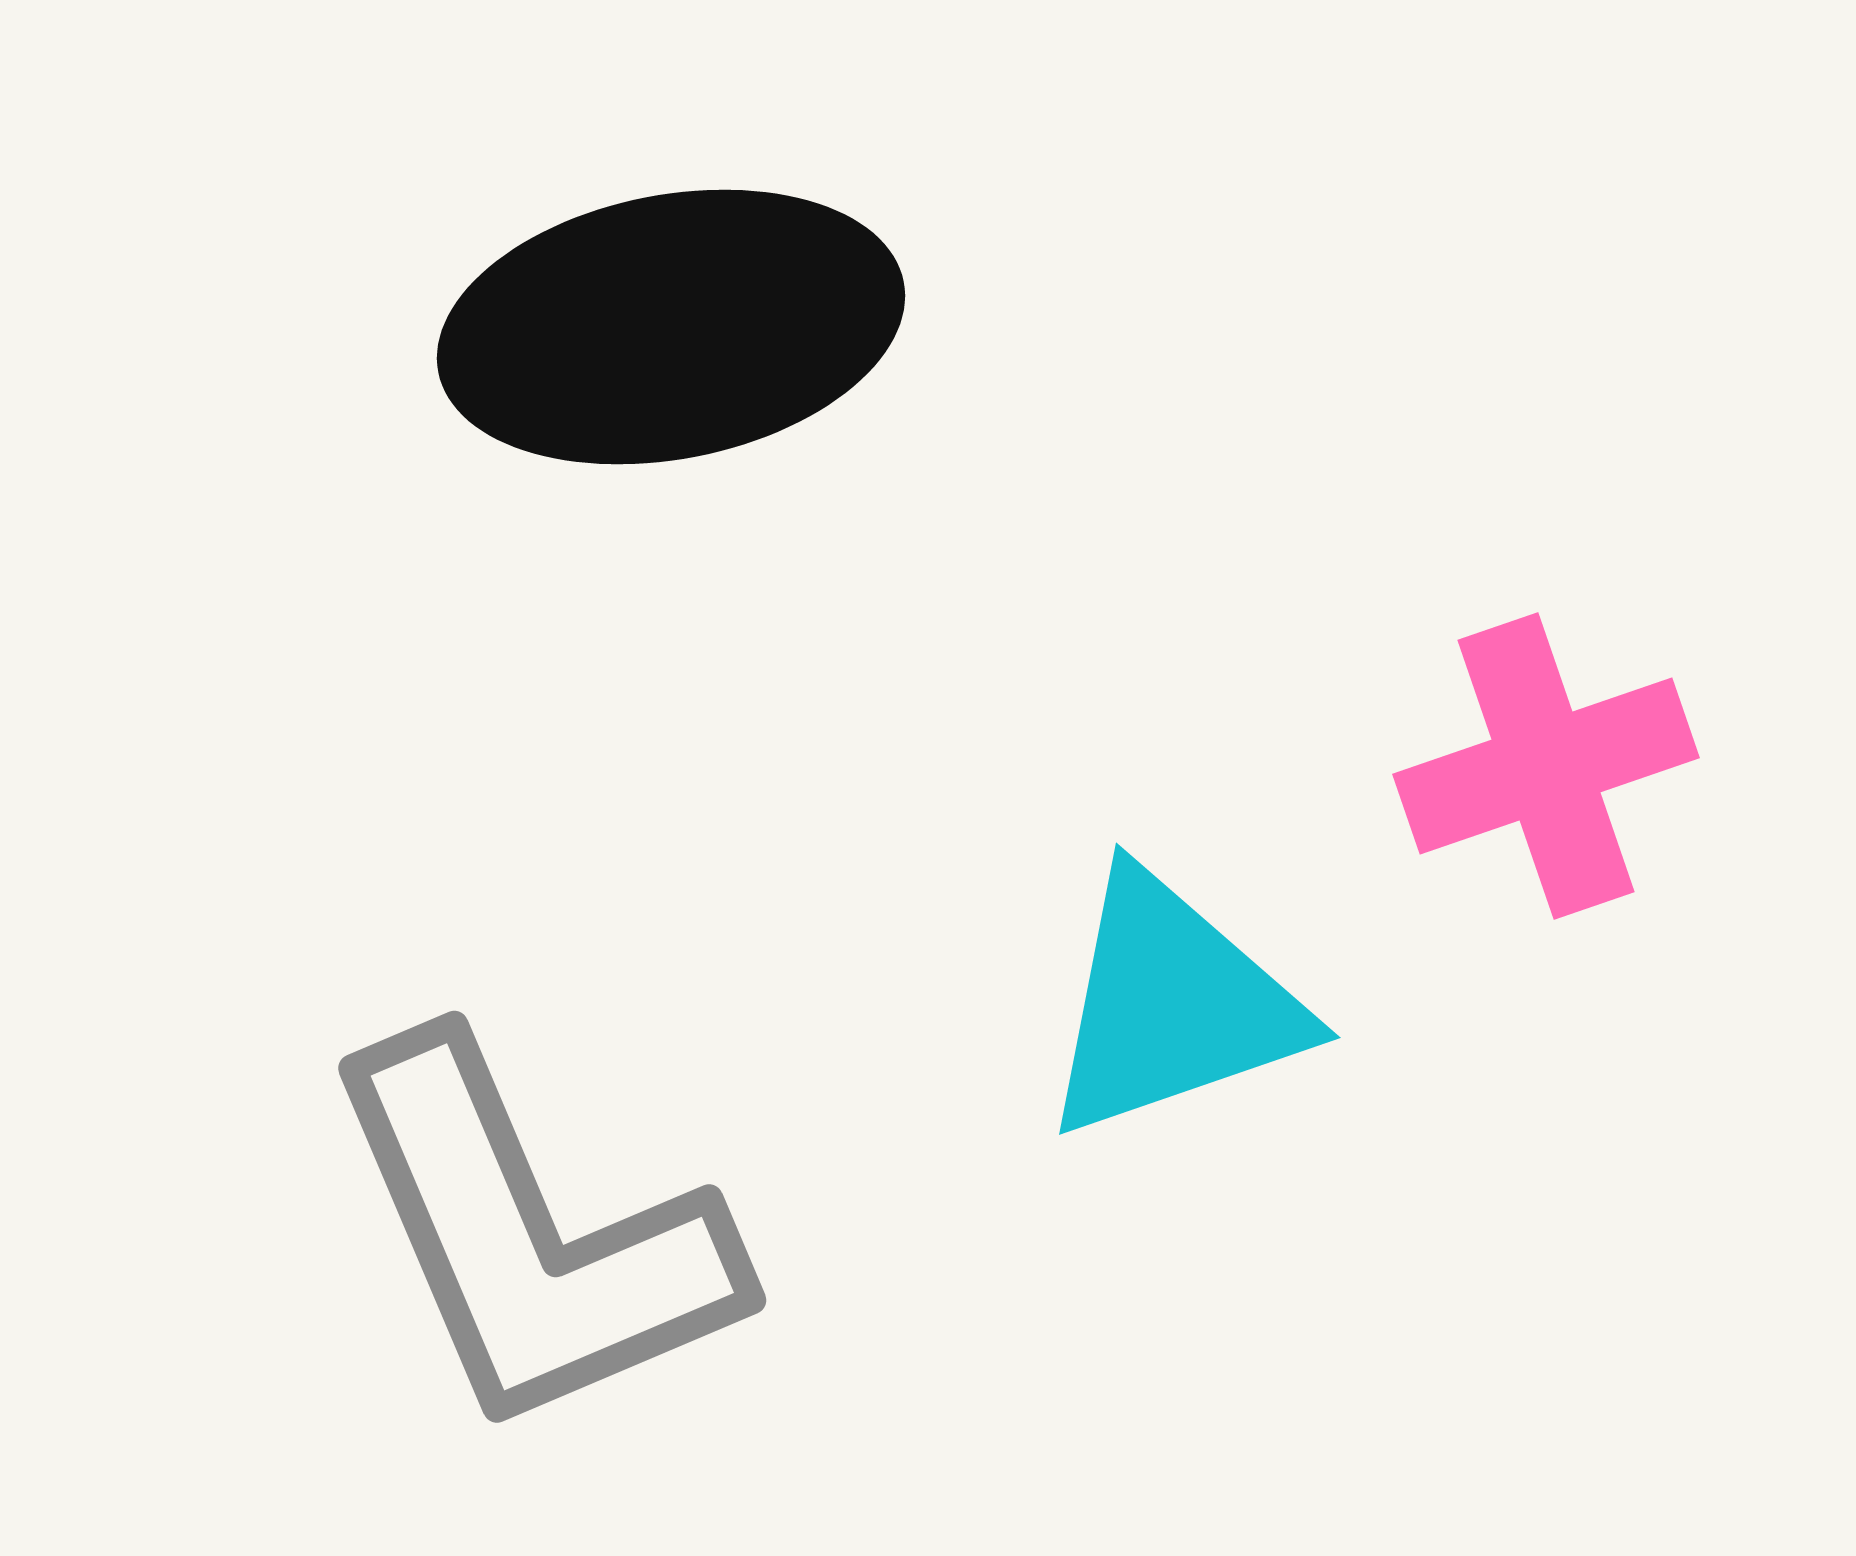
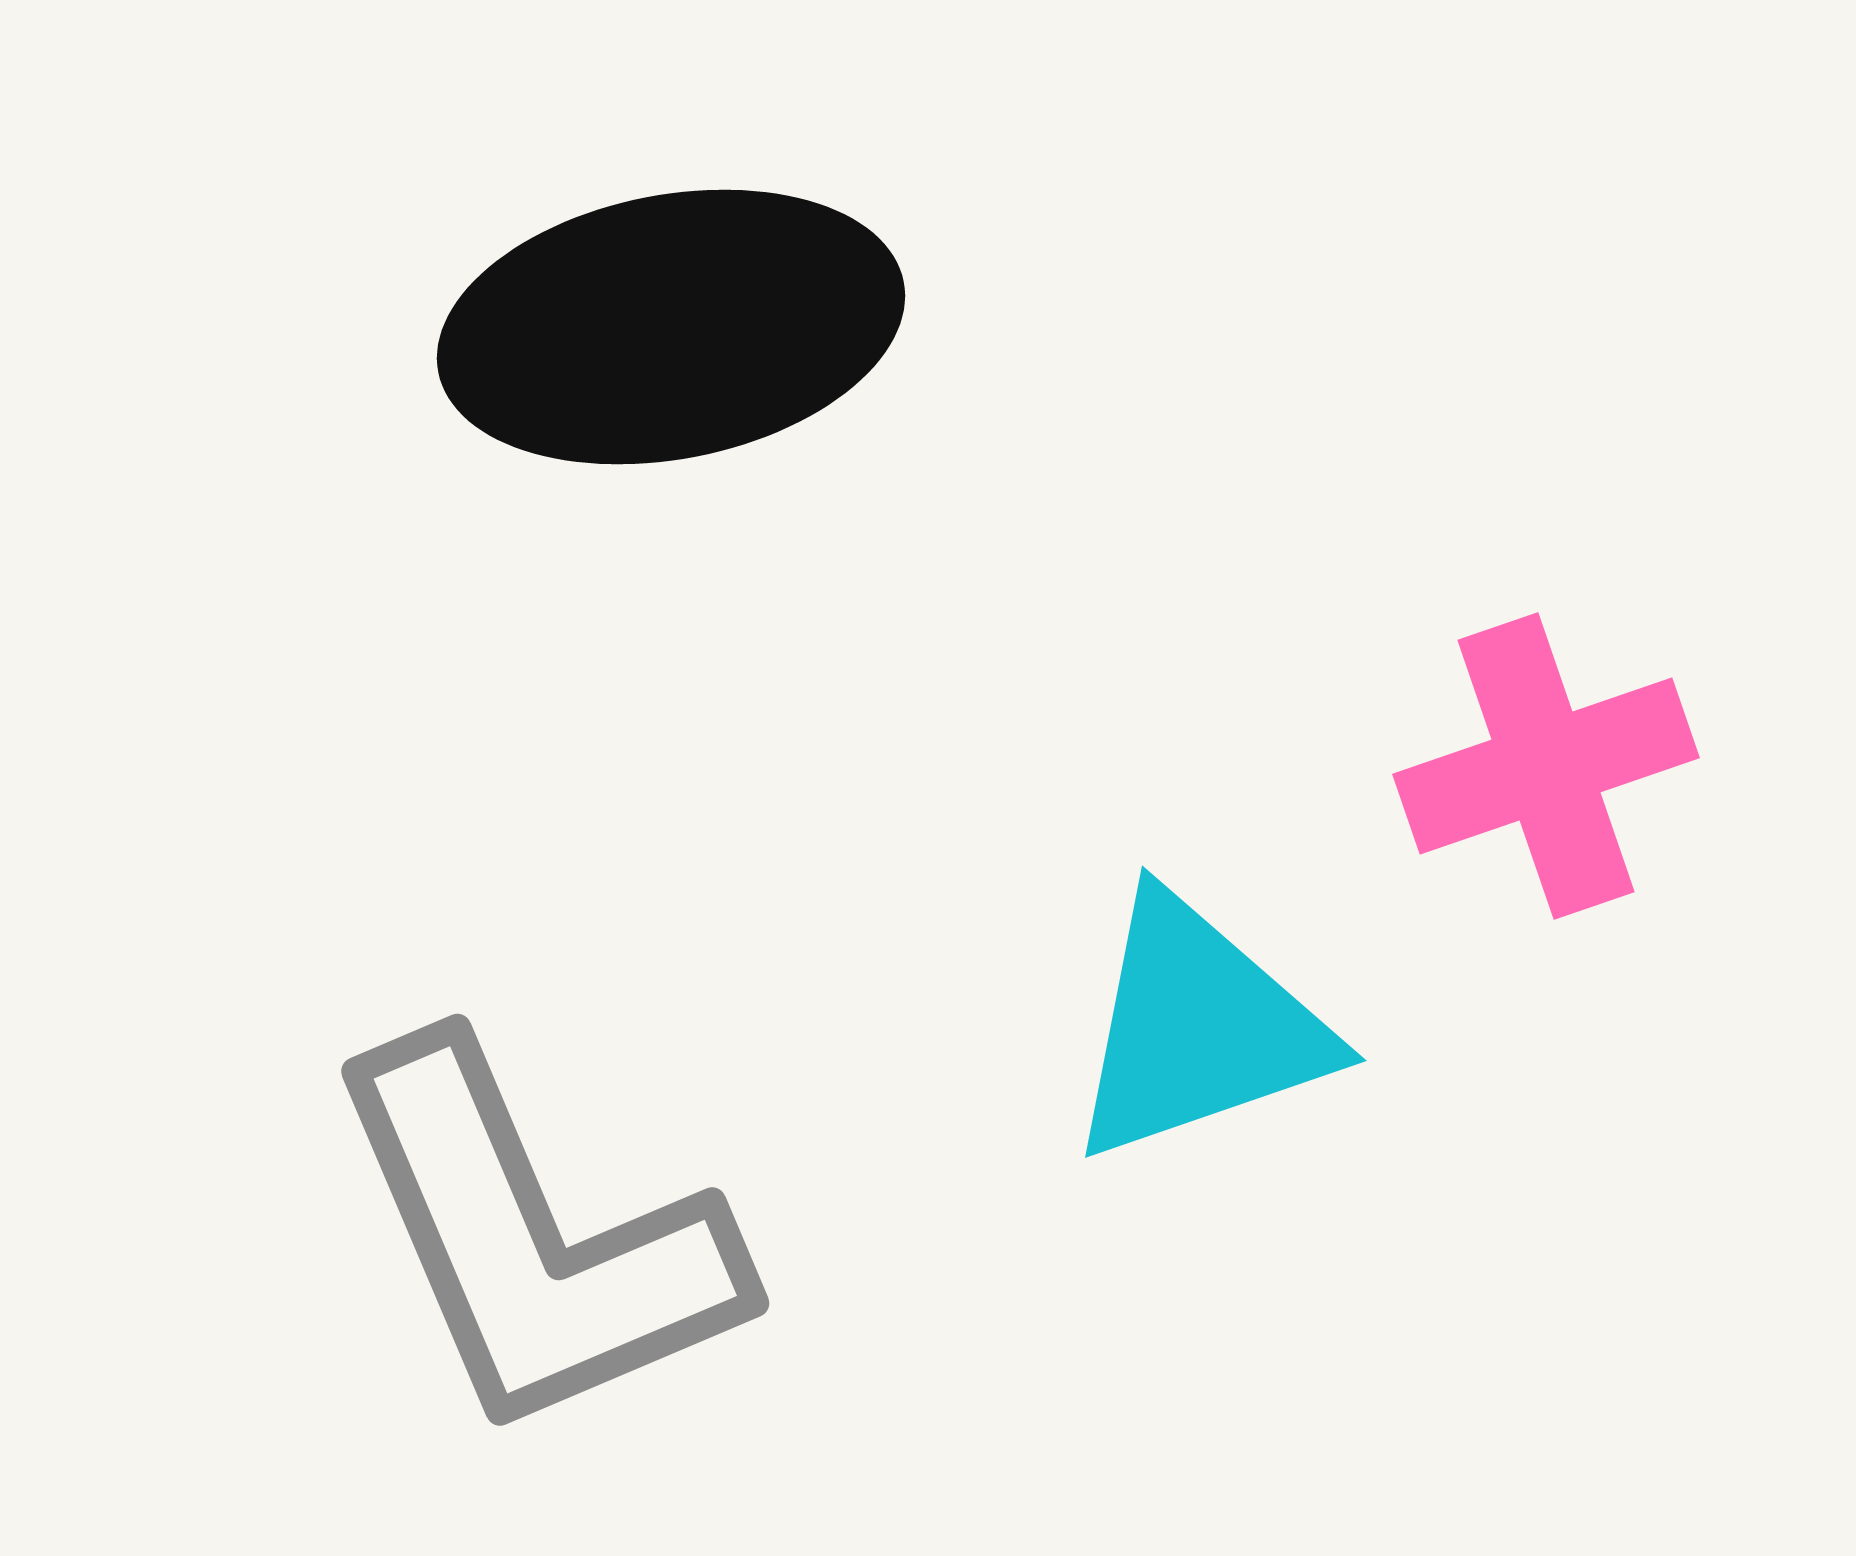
cyan triangle: moved 26 px right, 23 px down
gray L-shape: moved 3 px right, 3 px down
